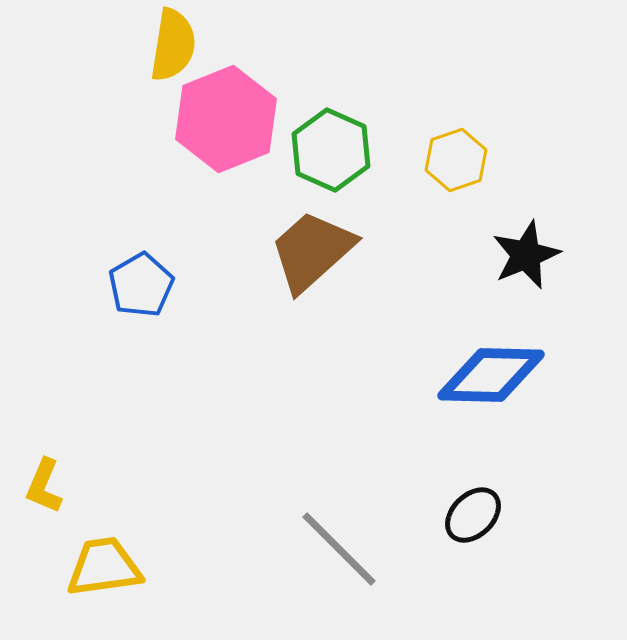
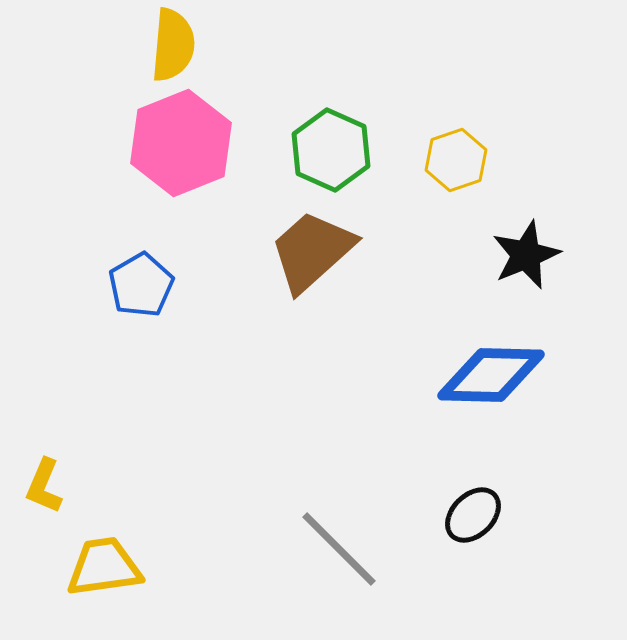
yellow semicircle: rotated 4 degrees counterclockwise
pink hexagon: moved 45 px left, 24 px down
